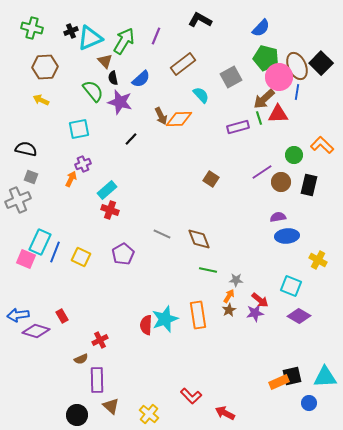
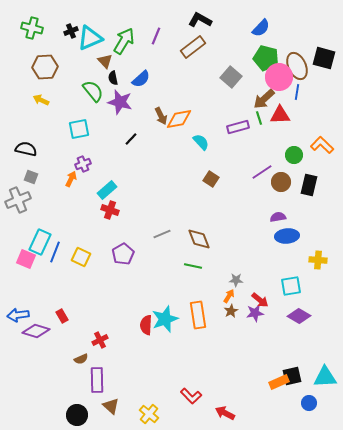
black square at (321, 63): moved 3 px right, 5 px up; rotated 30 degrees counterclockwise
brown rectangle at (183, 64): moved 10 px right, 17 px up
gray square at (231, 77): rotated 20 degrees counterclockwise
cyan semicircle at (201, 95): moved 47 px down
red triangle at (278, 114): moved 2 px right, 1 px down
orange diamond at (179, 119): rotated 8 degrees counterclockwise
gray line at (162, 234): rotated 48 degrees counterclockwise
yellow cross at (318, 260): rotated 24 degrees counterclockwise
green line at (208, 270): moved 15 px left, 4 px up
cyan square at (291, 286): rotated 30 degrees counterclockwise
brown star at (229, 310): moved 2 px right, 1 px down
